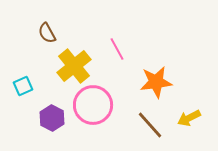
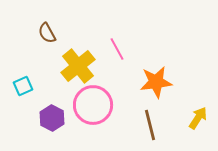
yellow cross: moved 4 px right
yellow arrow: moved 9 px right; rotated 150 degrees clockwise
brown line: rotated 28 degrees clockwise
